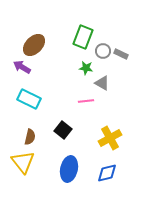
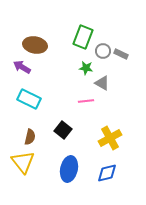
brown ellipse: moved 1 px right; rotated 55 degrees clockwise
